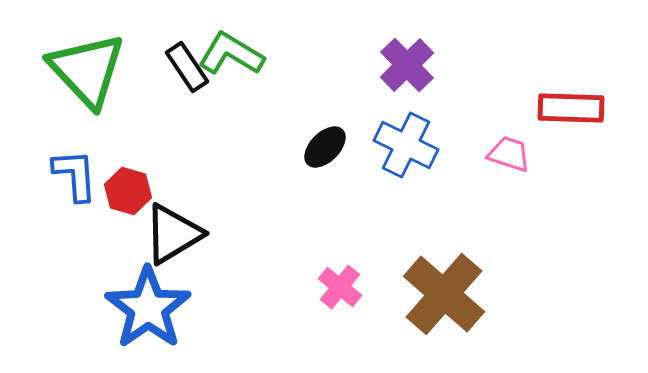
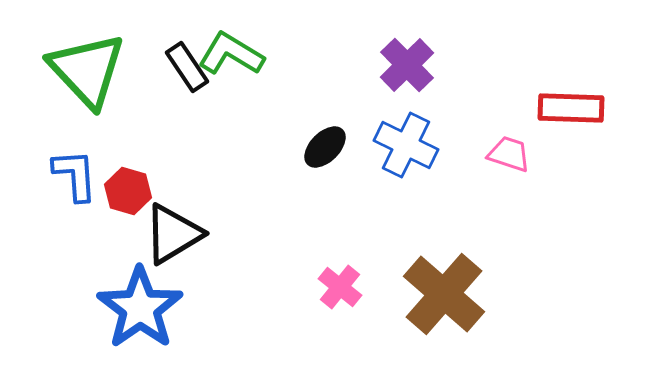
blue star: moved 8 px left
